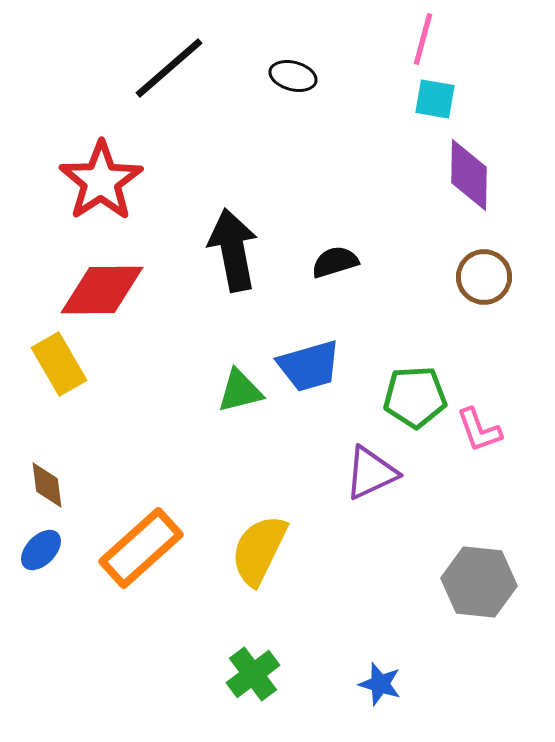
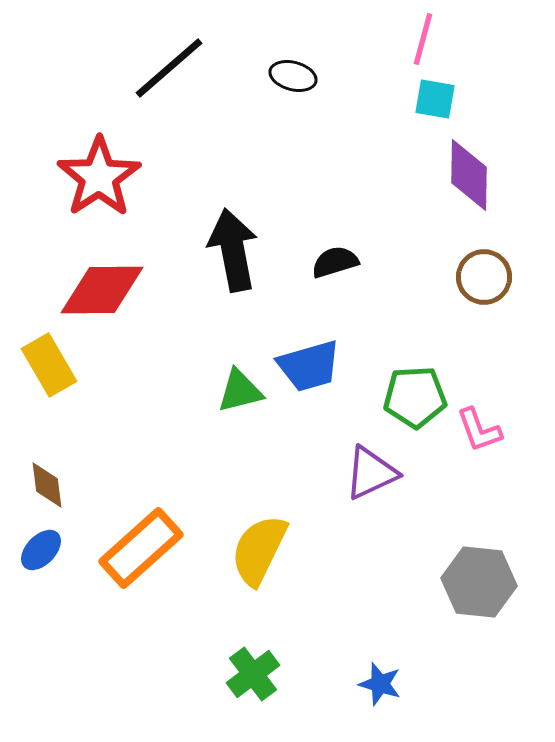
red star: moved 2 px left, 4 px up
yellow rectangle: moved 10 px left, 1 px down
